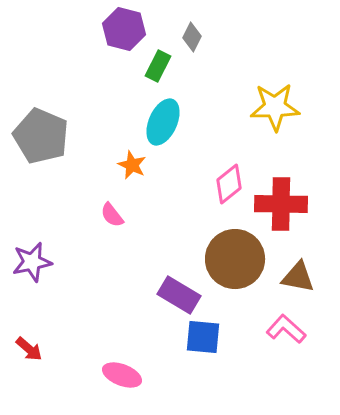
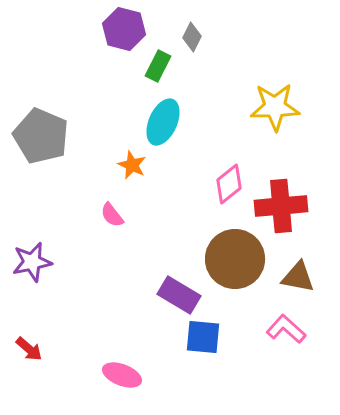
red cross: moved 2 px down; rotated 6 degrees counterclockwise
